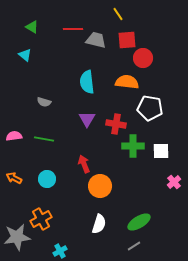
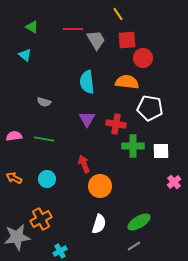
gray trapezoid: rotated 45 degrees clockwise
